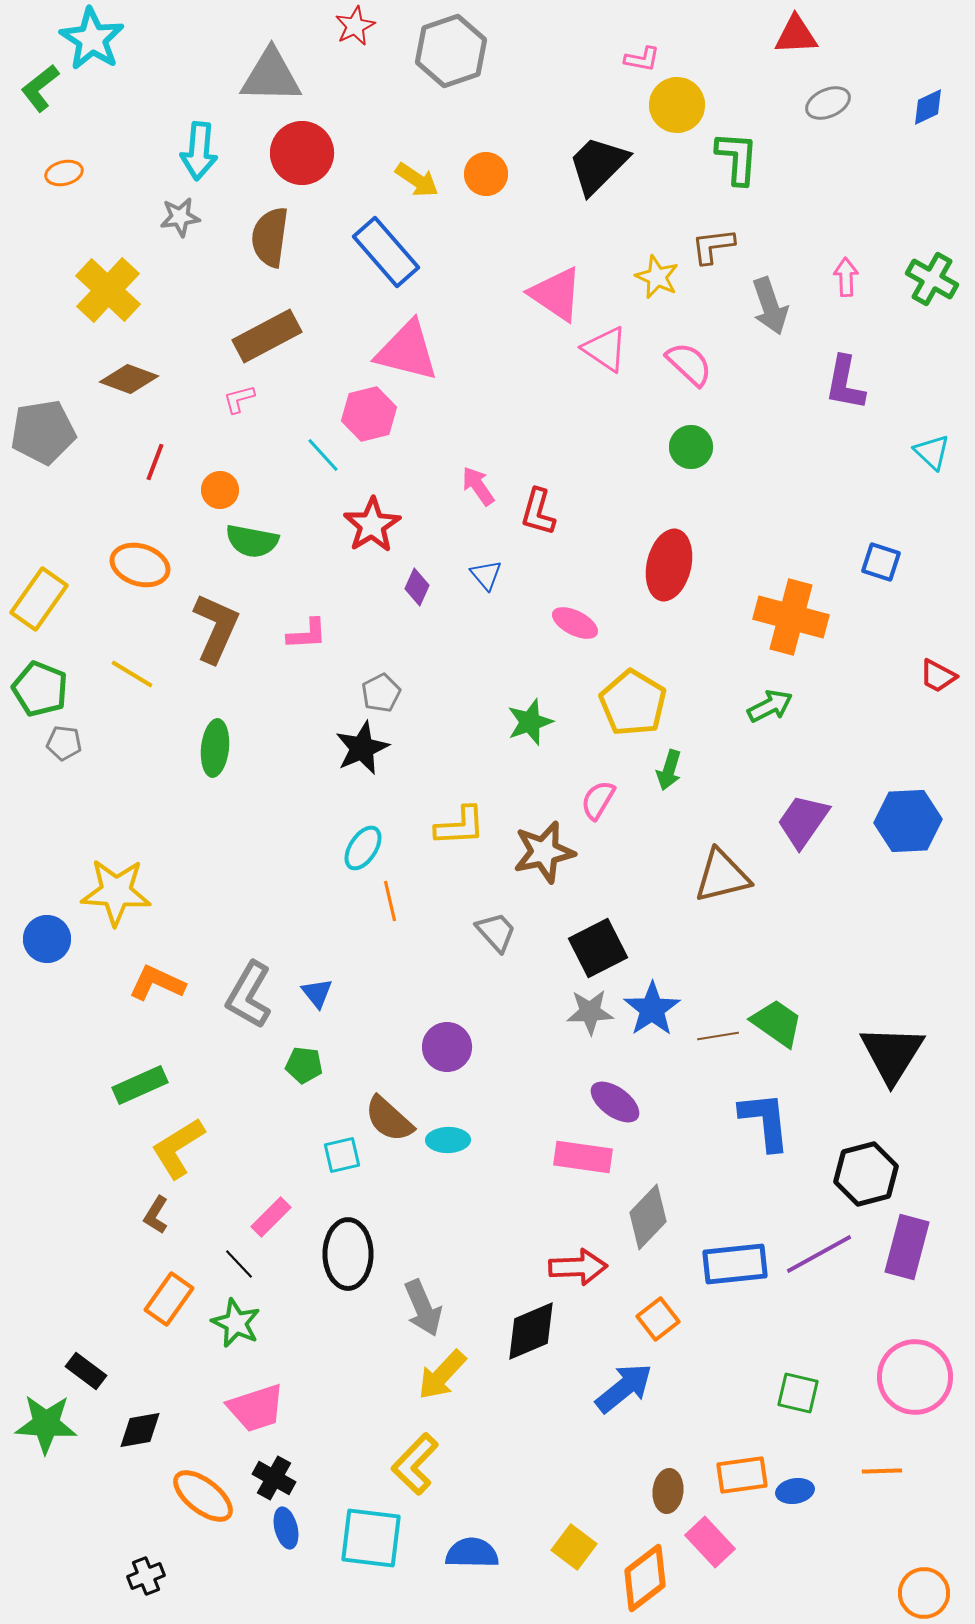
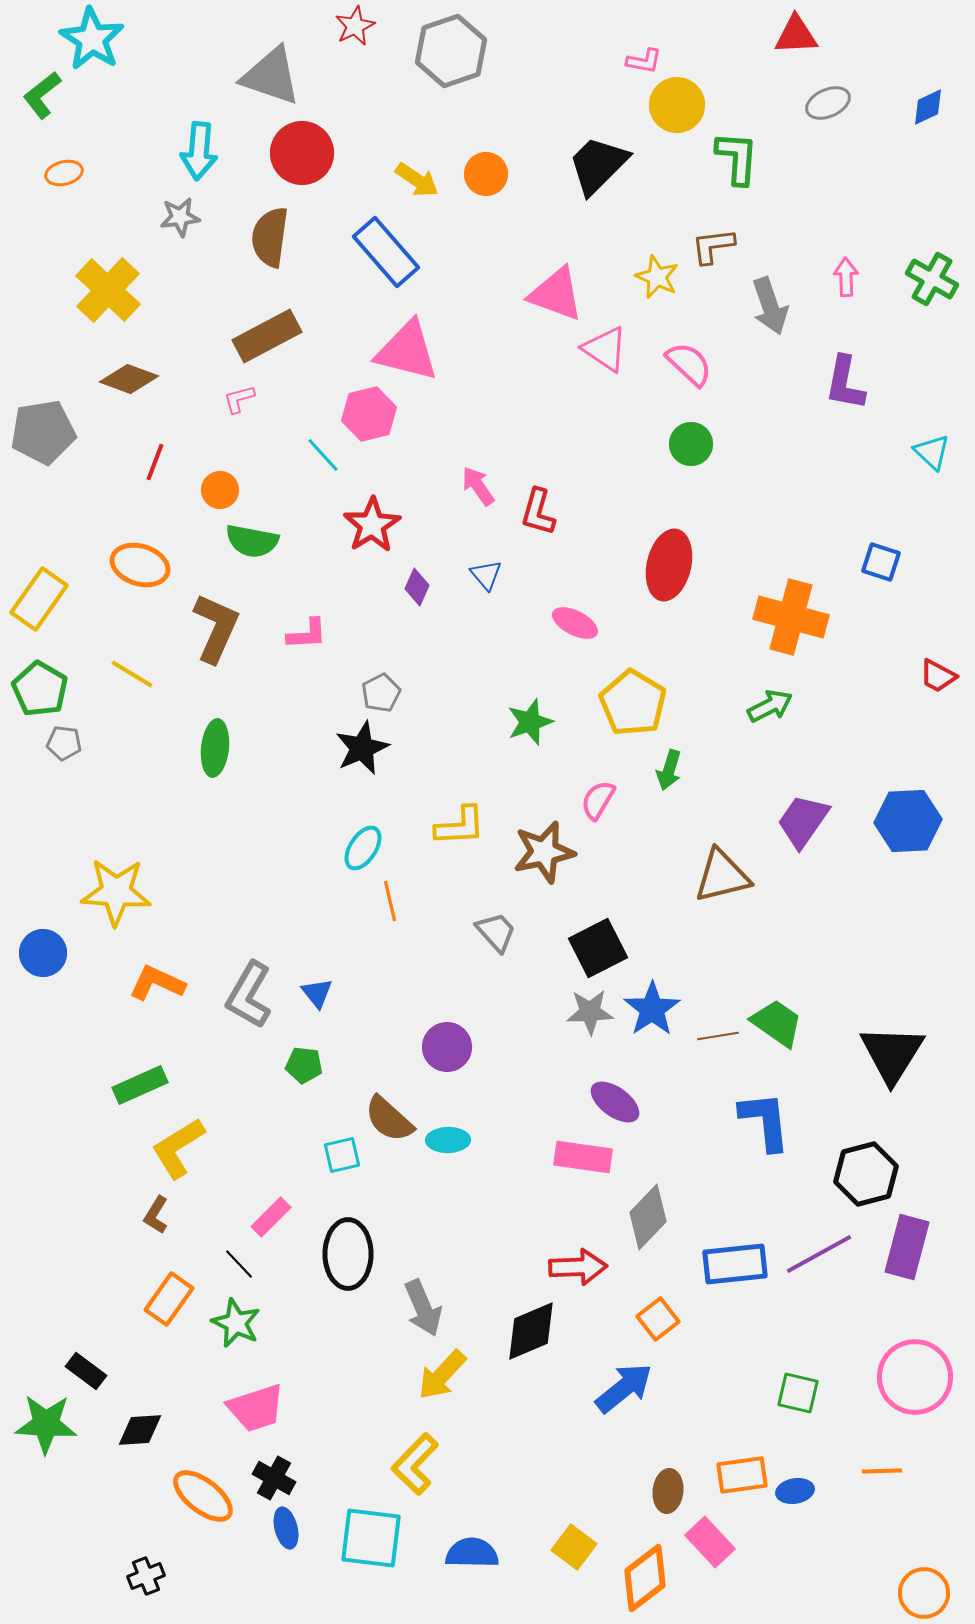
pink L-shape at (642, 59): moved 2 px right, 2 px down
gray triangle at (271, 76): rotated 18 degrees clockwise
green L-shape at (40, 88): moved 2 px right, 7 px down
pink triangle at (556, 294): rotated 14 degrees counterclockwise
green circle at (691, 447): moved 3 px up
green pentagon at (40, 689): rotated 8 degrees clockwise
blue circle at (47, 939): moved 4 px left, 14 px down
black diamond at (140, 1430): rotated 6 degrees clockwise
